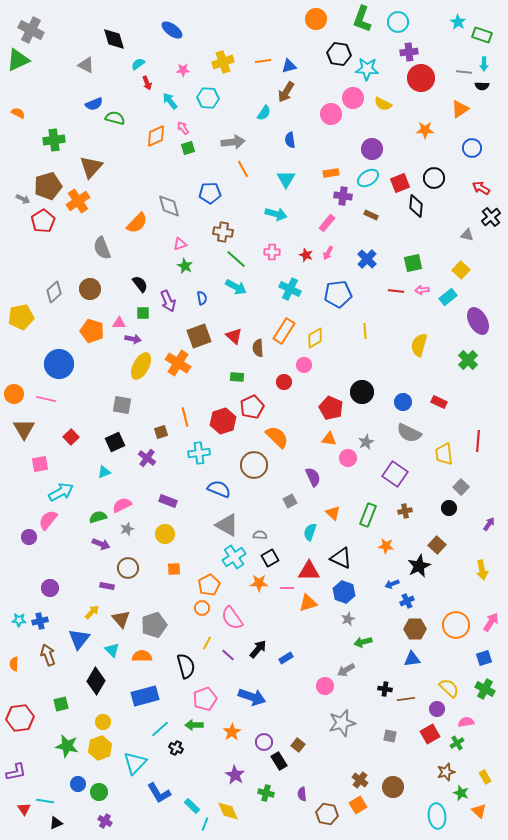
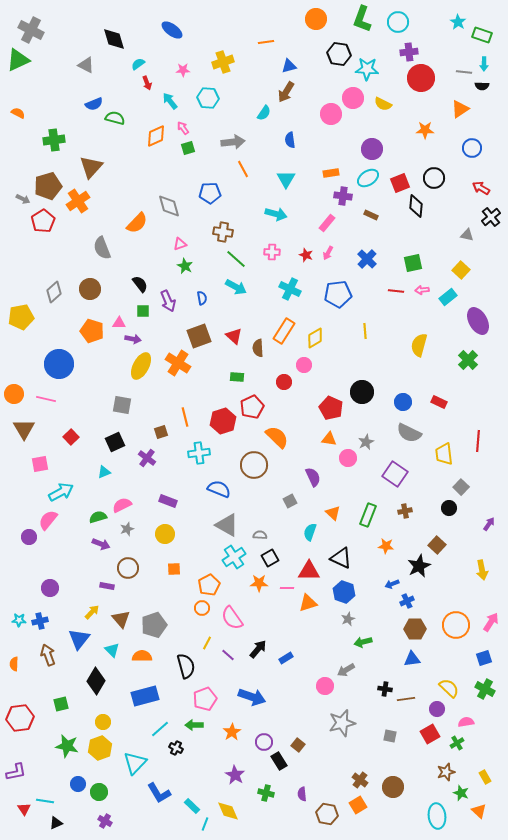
orange line at (263, 61): moved 3 px right, 19 px up
green square at (143, 313): moved 2 px up
